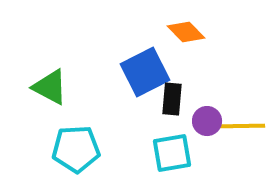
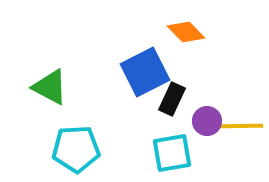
black rectangle: rotated 20 degrees clockwise
yellow line: moved 2 px left
